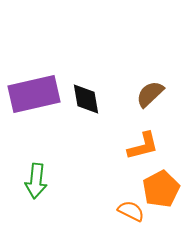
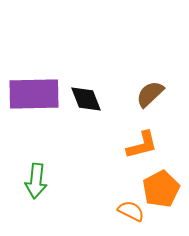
purple rectangle: rotated 12 degrees clockwise
black diamond: rotated 12 degrees counterclockwise
orange L-shape: moved 1 px left, 1 px up
